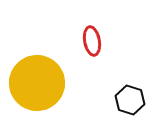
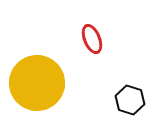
red ellipse: moved 2 px up; rotated 12 degrees counterclockwise
